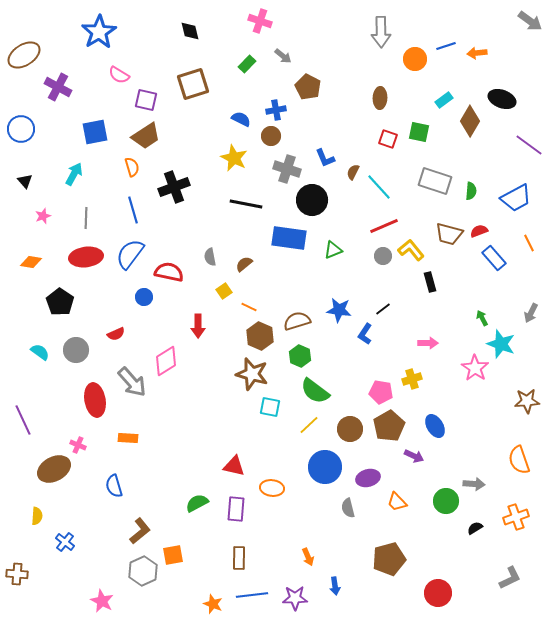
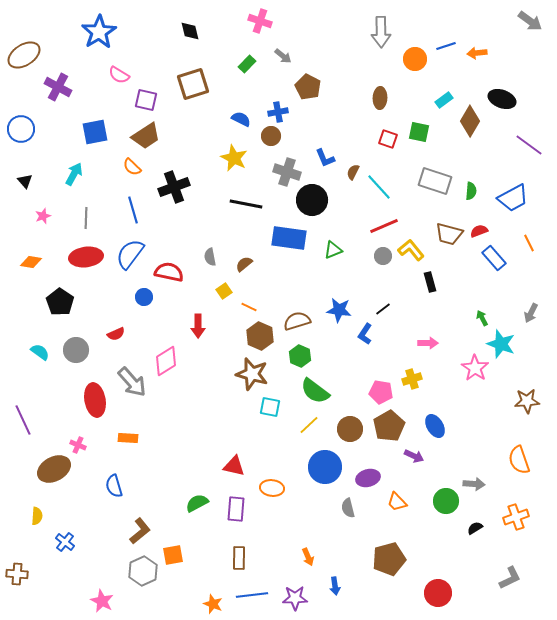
blue cross at (276, 110): moved 2 px right, 2 px down
orange semicircle at (132, 167): rotated 150 degrees clockwise
gray cross at (287, 169): moved 3 px down
blue trapezoid at (516, 198): moved 3 px left
